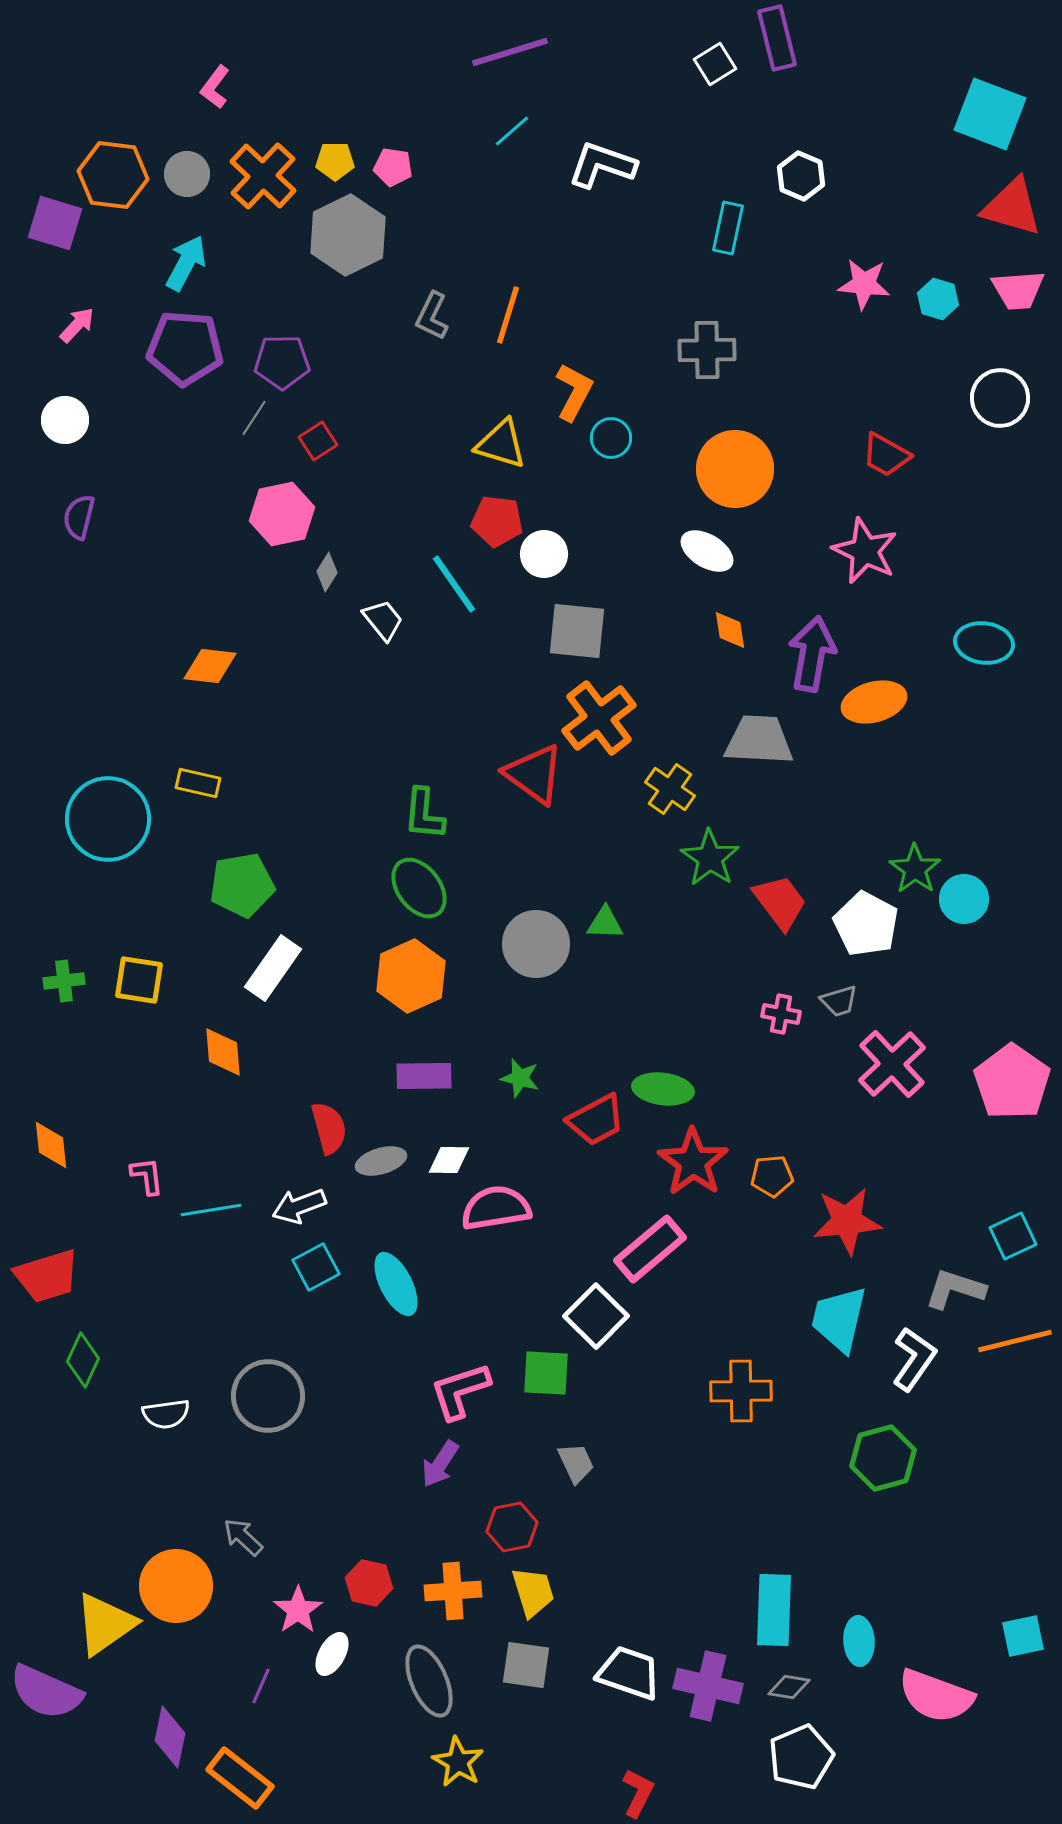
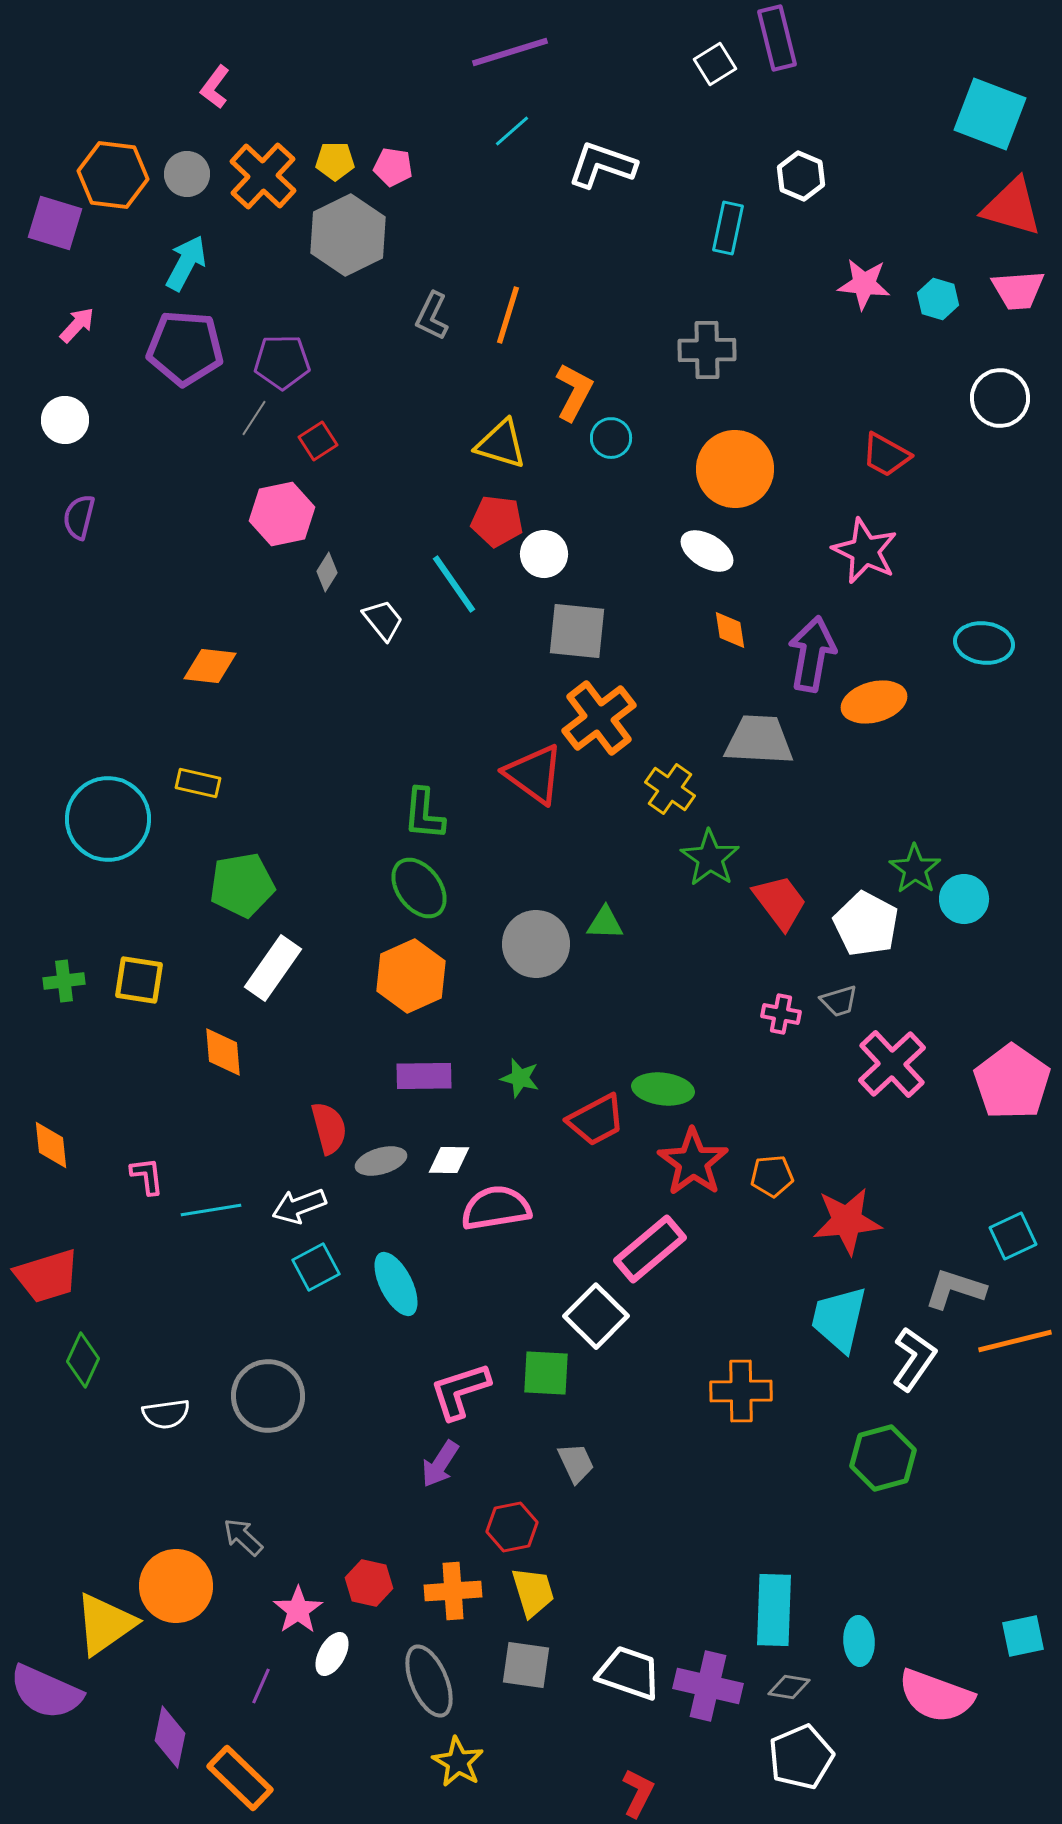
orange rectangle at (240, 1778): rotated 6 degrees clockwise
